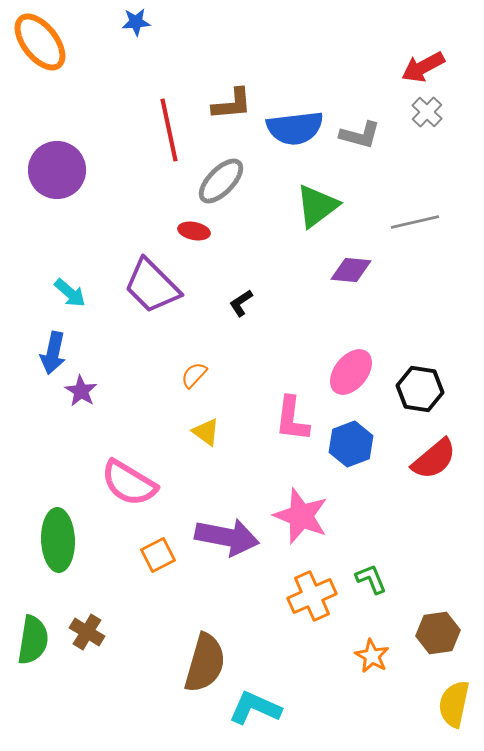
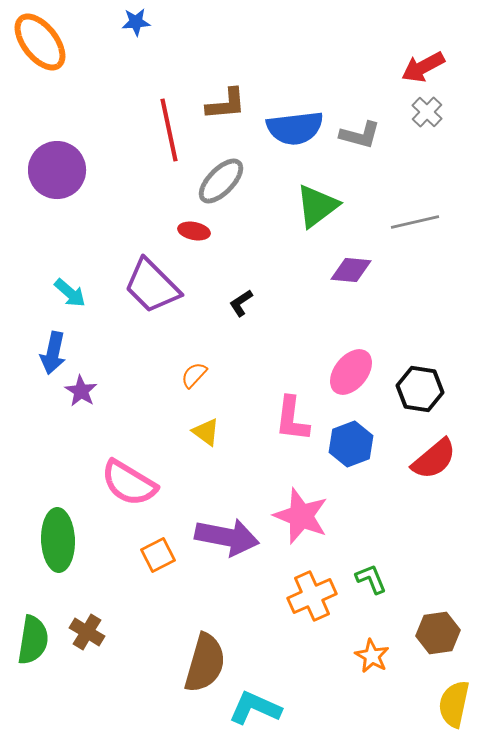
brown L-shape: moved 6 px left
